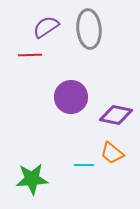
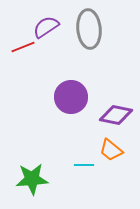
red line: moved 7 px left, 8 px up; rotated 20 degrees counterclockwise
orange trapezoid: moved 1 px left, 3 px up
